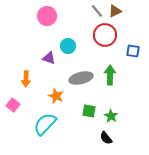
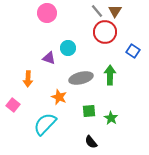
brown triangle: rotated 32 degrees counterclockwise
pink circle: moved 3 px up
red circle: moved 3 px up
cyan circle: moved 2 px down
blue square: rotated 24 degrees clockwise
orange arrow: moved 2 px right
orange star: moved 3 px right, 1 px down
green square: rotated 16 degrees counterclockwise
green star: moved 2 px down
black semicircle: moved 15 px left, 4 px down
